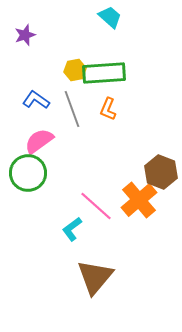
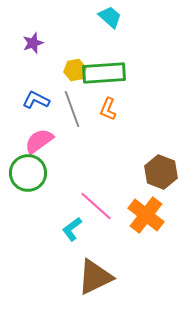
purple star: moved 8 px right, 8 px down
blue L-shape: rotated 8 degrees counterclockwise
orange cross: moved 7 px right, 15 px down; rotated 12 degrees counterclockwise
brown triangle: rotated 24 degrees clockwise
